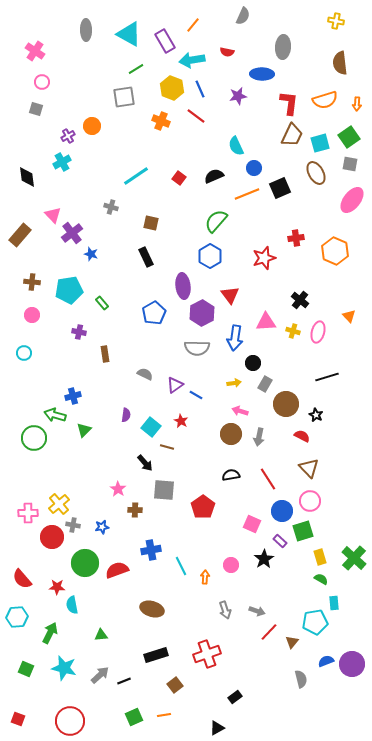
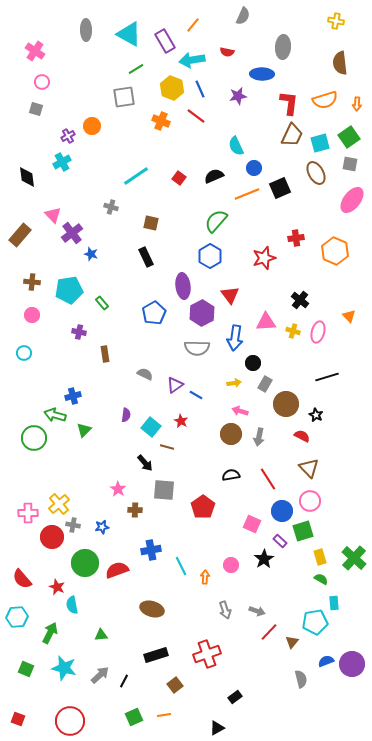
red star at (57, 587): rotated 21 degrees clockwise
black line at (124, 681): rotated 40 degrees counterclockwise
